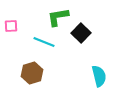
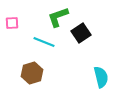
green L-shape: rotated 10 degrees counterclockwise
pink square: moved 1 px right, 3 px up
black square: rotated 12 degrees clockwise
cyan semicircle: moved 2 px right, 1 px down
